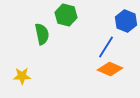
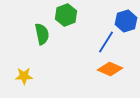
green hexagon: rotated 25 degrees clockwise
blue hexagon: rotated 20 degrees clockwise
blue line: moved 5 px up
yellow star: moved 2 px right
